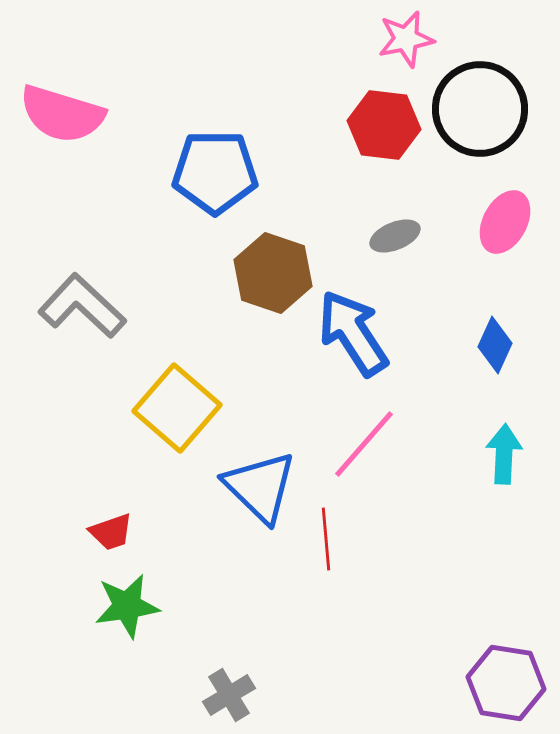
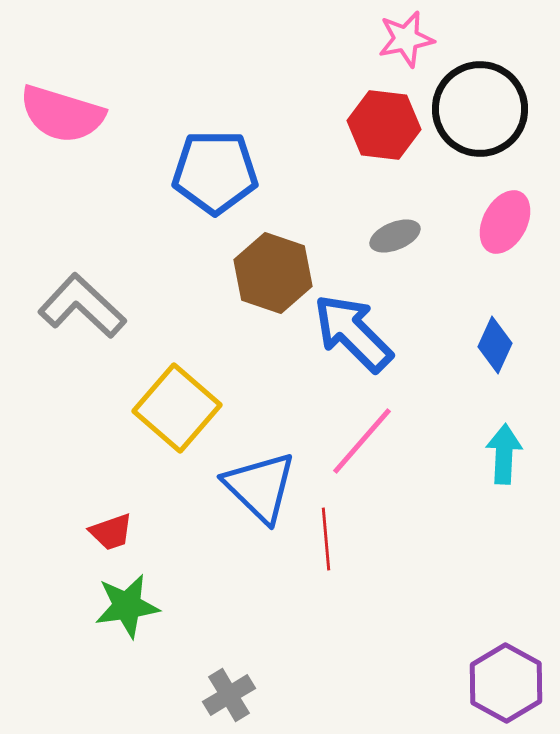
blue arrow: rotated 12 degrees counterclockwise
pink line: moved 2 px left, 3 px up
purple hexagon: rotated 20 degrees clockwise
